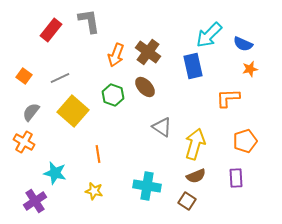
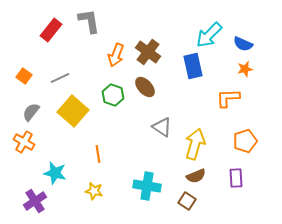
orange star: moved 5 px left
